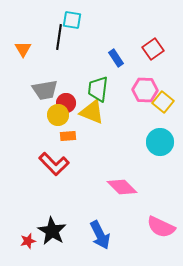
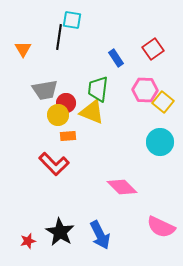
black star: moved 8 px right, 1 px down
